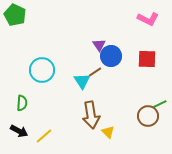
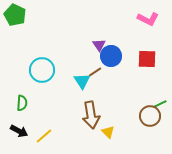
brown circle: moved 2 px right
